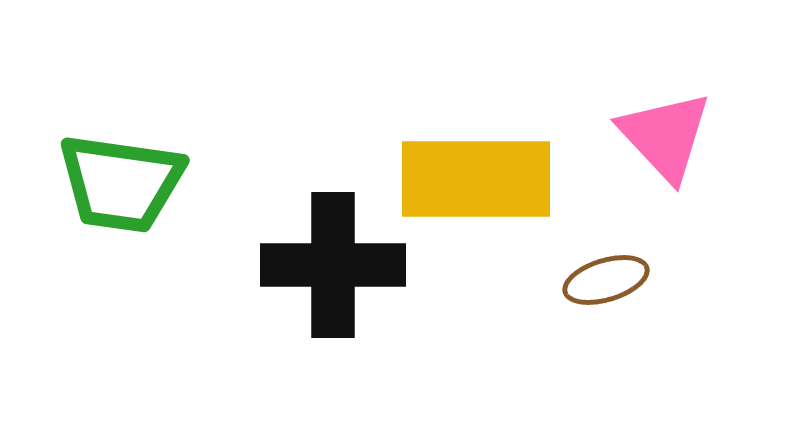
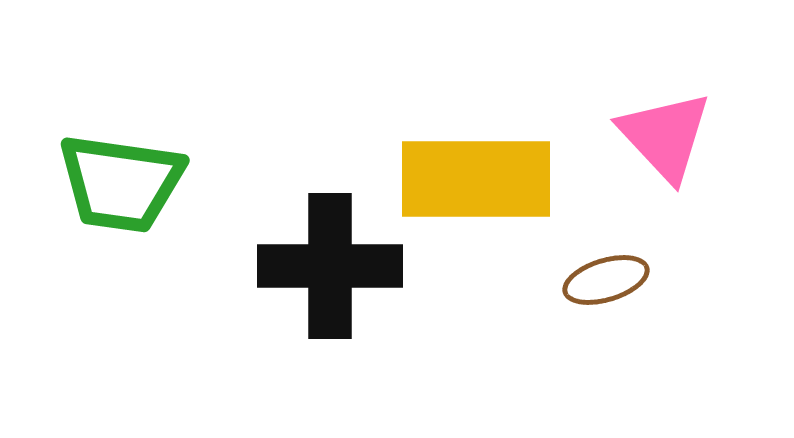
black cross: moved 3 px left, 1 px down
